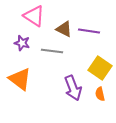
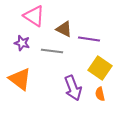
purple line: moved 8 px down
